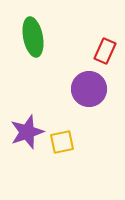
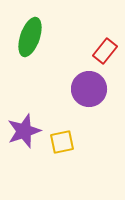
green ellipse: moved 3 px left; rotated 30 degrees clockwise
red rectangle: rotated 15 degrees clockwise
purple star: moved 3 px left, 1 px up
